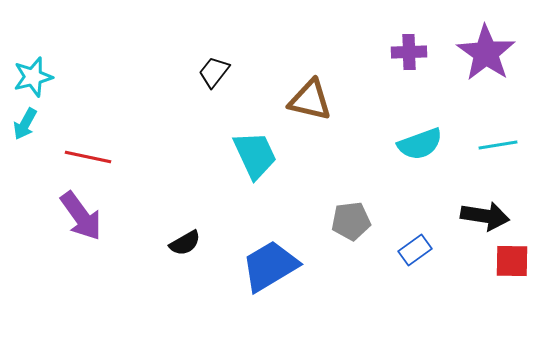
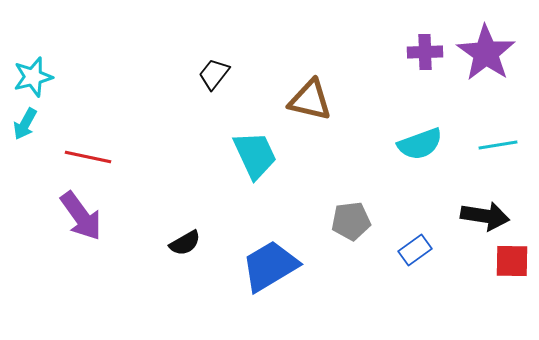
purple cross: moved 16 px right
black trapezoid: moved 2 px down
